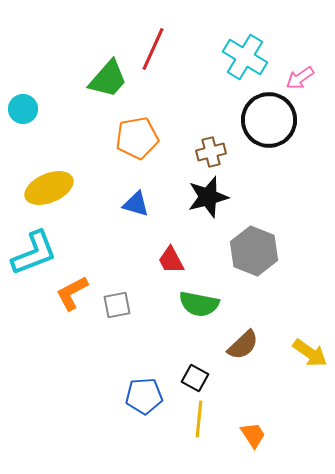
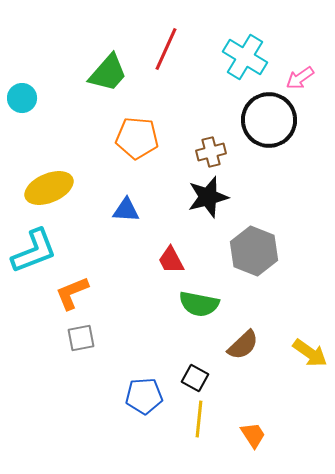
red line: moved 13 px right
green trapezoid: moved 6 px up
cyan circle: moved 1 px left, 11 px up
orange pentagon: rotated 15 degrees clockwise
blue triangle: moved 10 px left, 6 px down; rotated 12 degrees counterclockwise
cyan L-shape: moved 2 px up
orange L-shape: rotated 6 degrees clockwise
gray square: moved 36 px left, 33 px down
